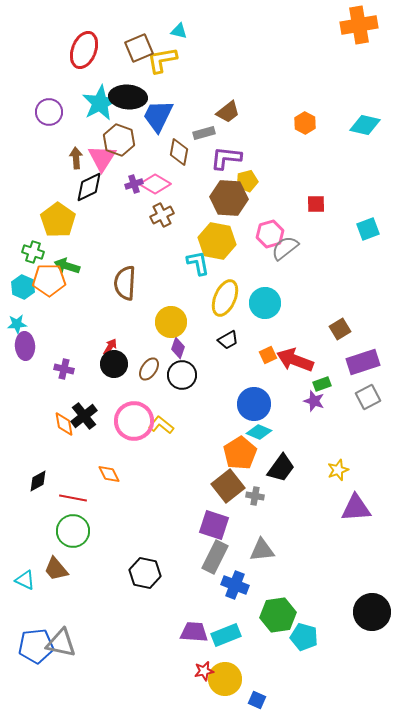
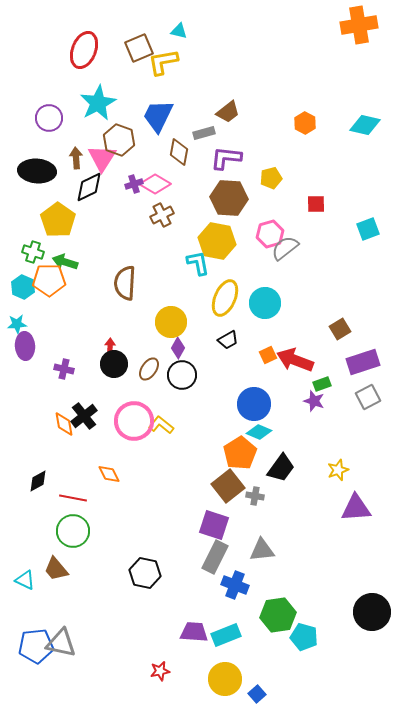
yellow L-shape at (162, 60): moved 1 px right, 2 px down
black ellipse at (128, 97): moved 91 px left, 74 px down
cyan star at (100, 103): moved 2 px left
purple circle at (49, 112): moved 6 px down
yellow pentagon at (247, 181): moved 24 px right, 3 px up
green arrow at (67, 266): moved 2 px left, 4 px up
red arrow at (110, 347): rotated 30 degrees counterclockwise
purple diamond at (178, 348): rotated 10 degrees clockwise
red star at (204, 671): moved 44 px left
blue square at (257, 700): moved 6 px up; rotated 24 degrees clockwise
